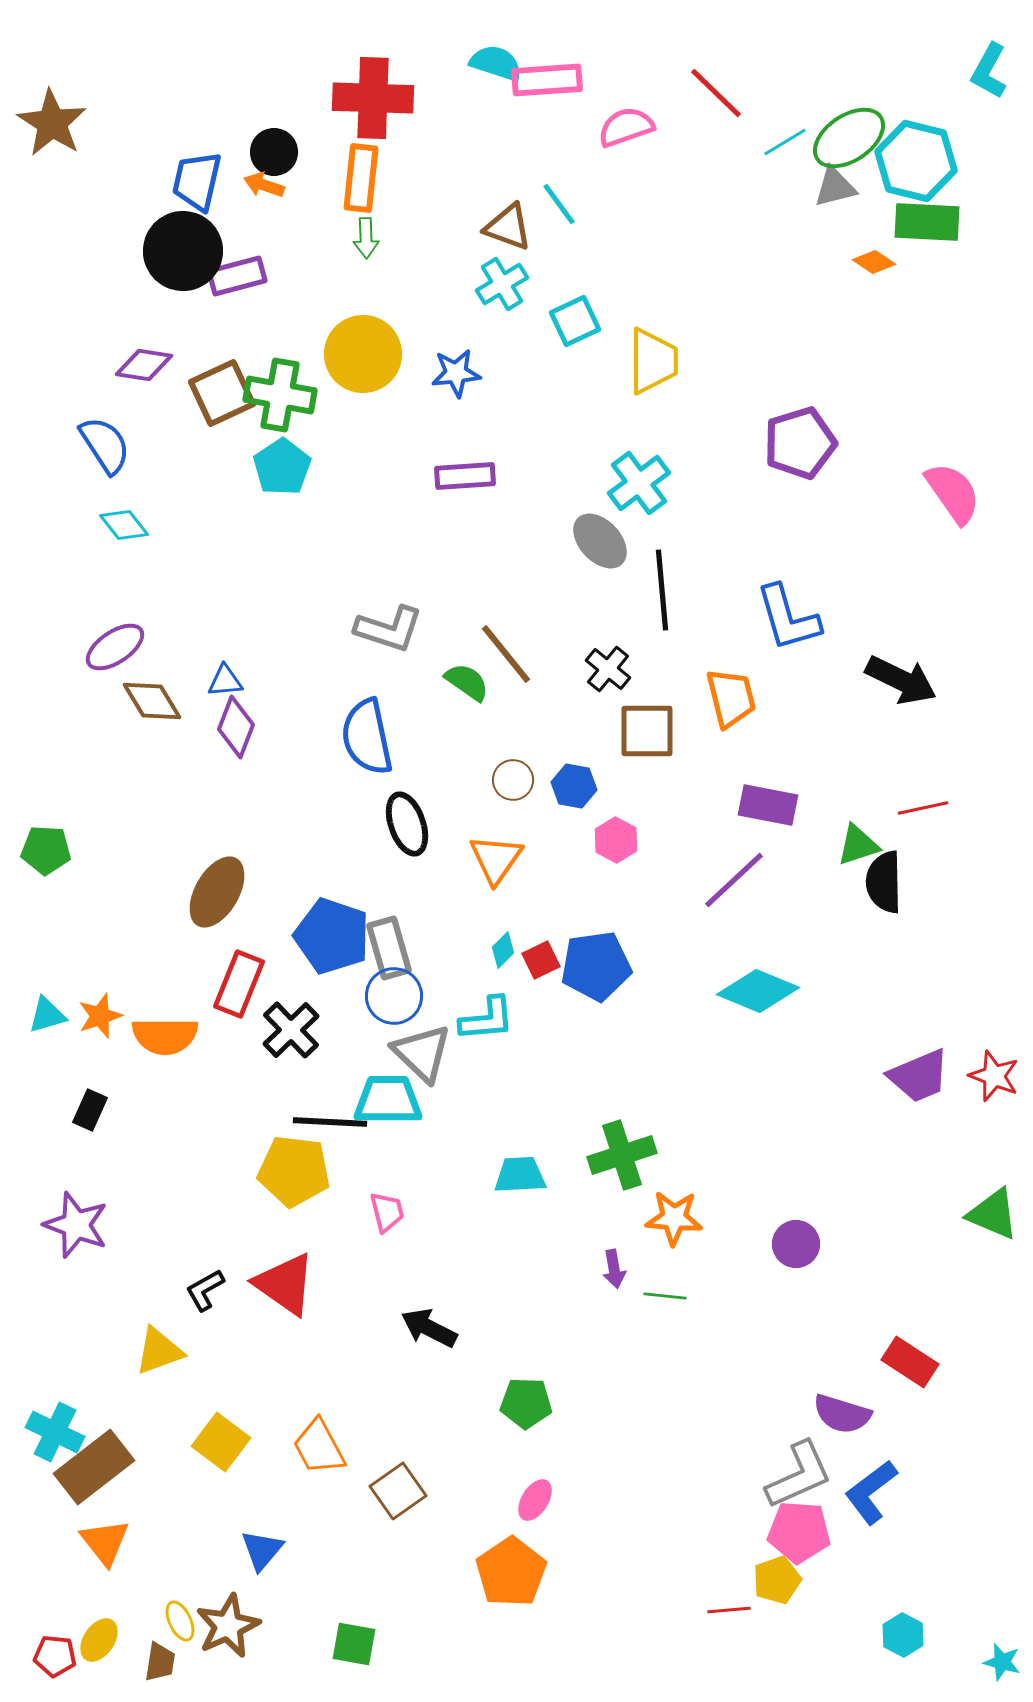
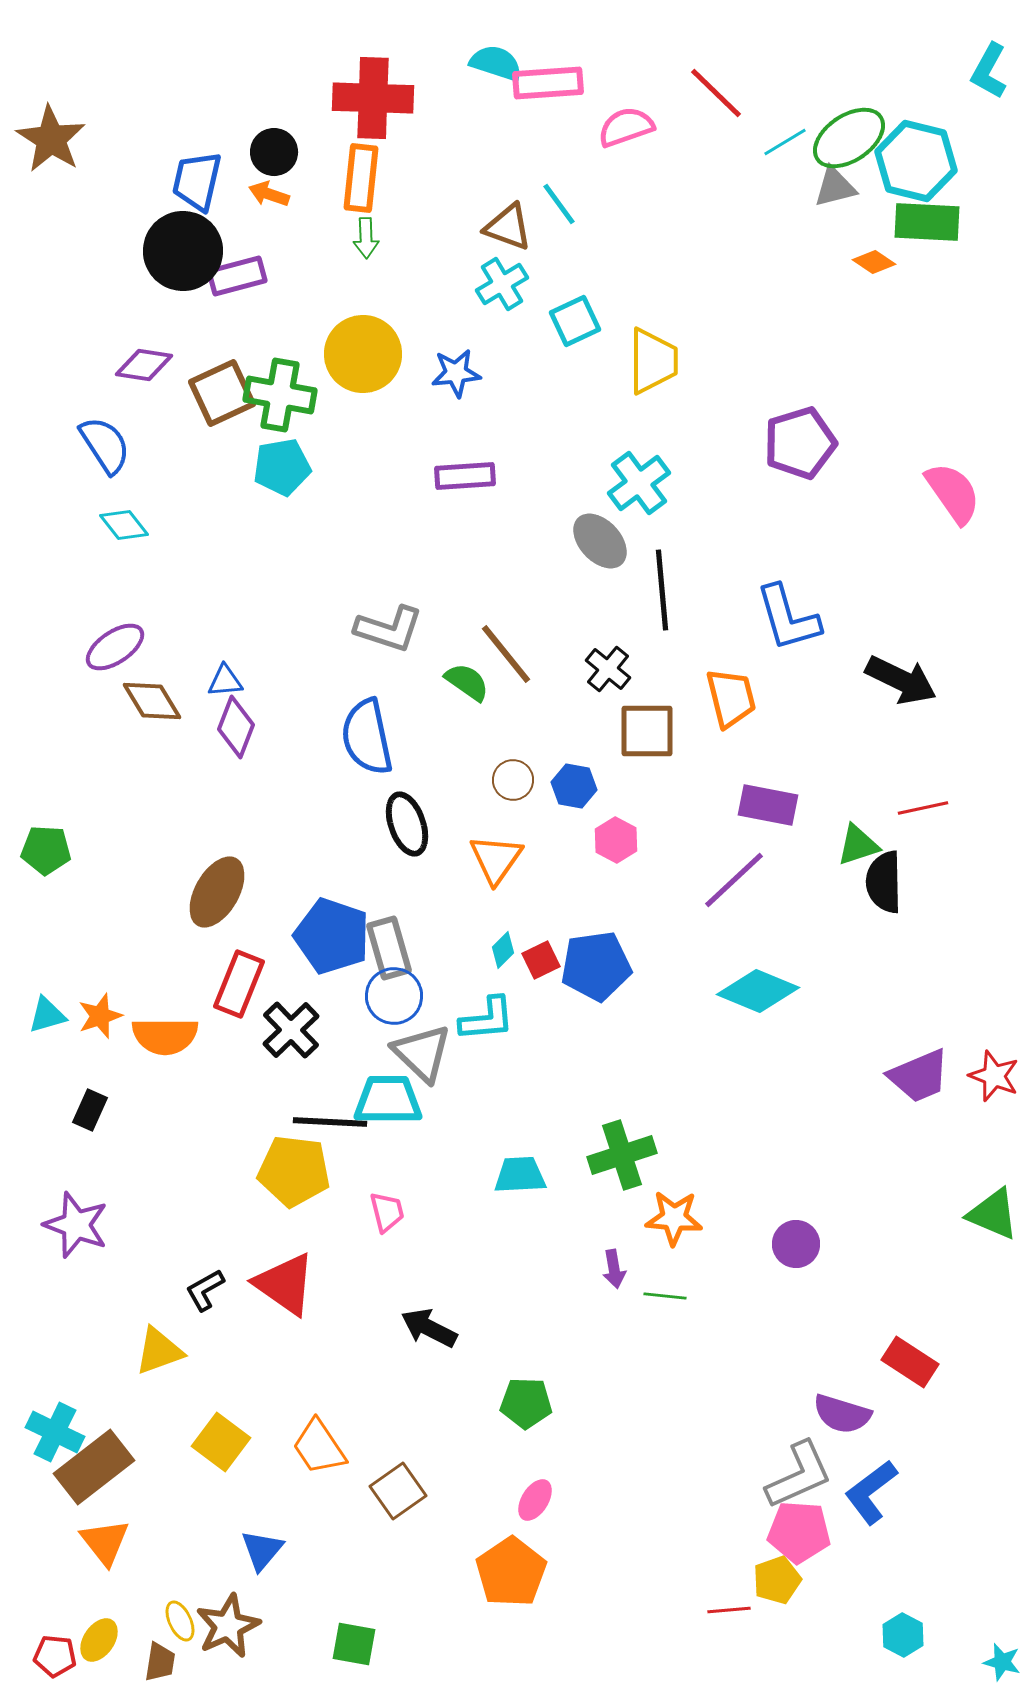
pink rectangle at (547, 80): moved 1 px right, 3 px down
brown star at (52, 123): moved 1 px left, 16 px down
orange arrow at (264, 185): moved 5 px right, 9 px down
cyan pentagon at (282, 467): rotated 24 degrees clockwise
orange trapezoid at (319, 1447): rotated 6 degrees counterclockwise
